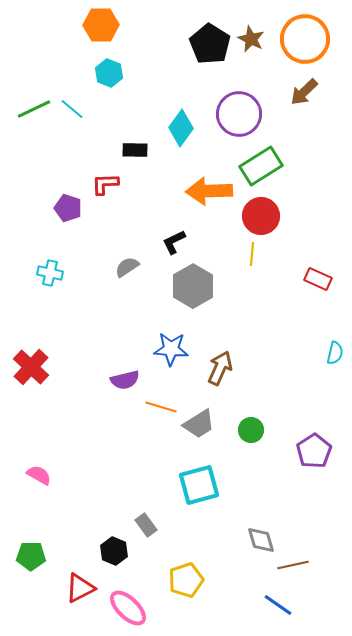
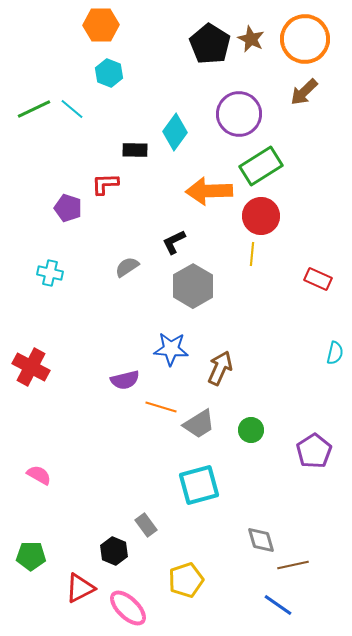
cyan diamond at (181, 128): moved 6 px left, 4 px down
red cross at (31, 367): rotated 15 degrees counterclockwise
